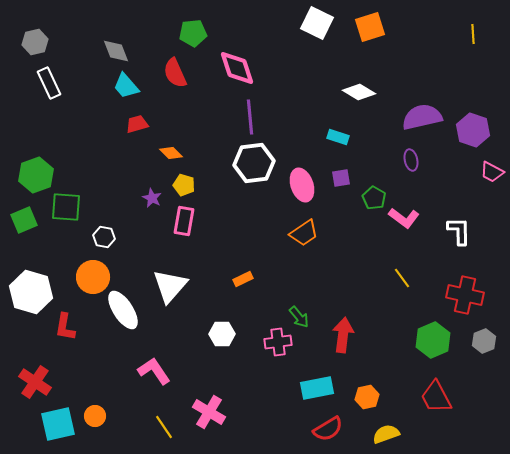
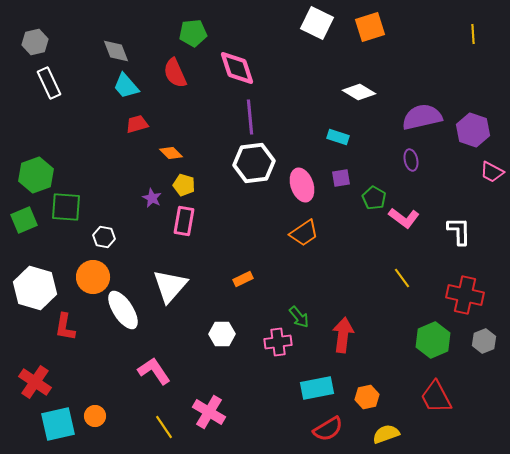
white hexagon at (31, 292): moved 4 px right, 4 px up
